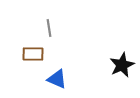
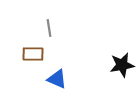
black star: rotated 15 degrees clockwise
